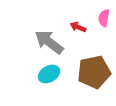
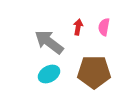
pink semicircle: moved 9 px down
red arrow: rotated 77 degrees clockwise
brown pentagon: rotated 12 degrees clockwise
